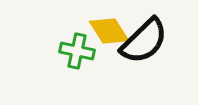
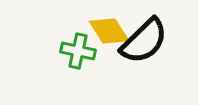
green cross: moved 1 px right
